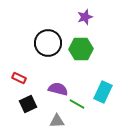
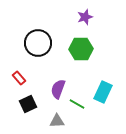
black circle: moved 10 px left
red rectangle: rotated 24 degrees clockwise
purple semicircle: rotated 84 degrees counterclockwise
